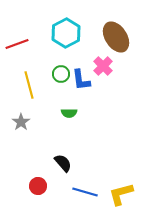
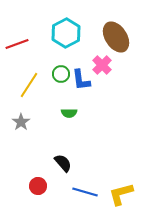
pink cross: moved 1 px left, 1 px up
yellow line: rotated 48 degrees clockwise
